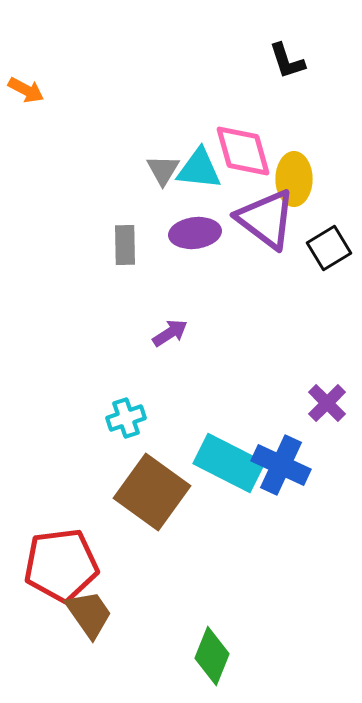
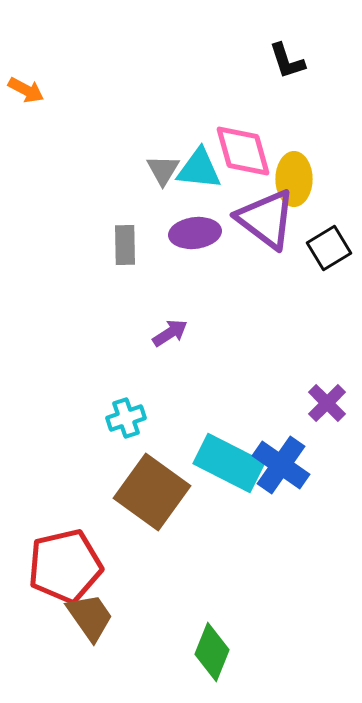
blue cross: rotated 10 degrees clockwise
red pentagon: moved 4 px right, 1 px down; rotated 6 degrees counterclockwise
brown trapezoid: moved 1 px right, 3 px down
green diamond: moved 4 px up
